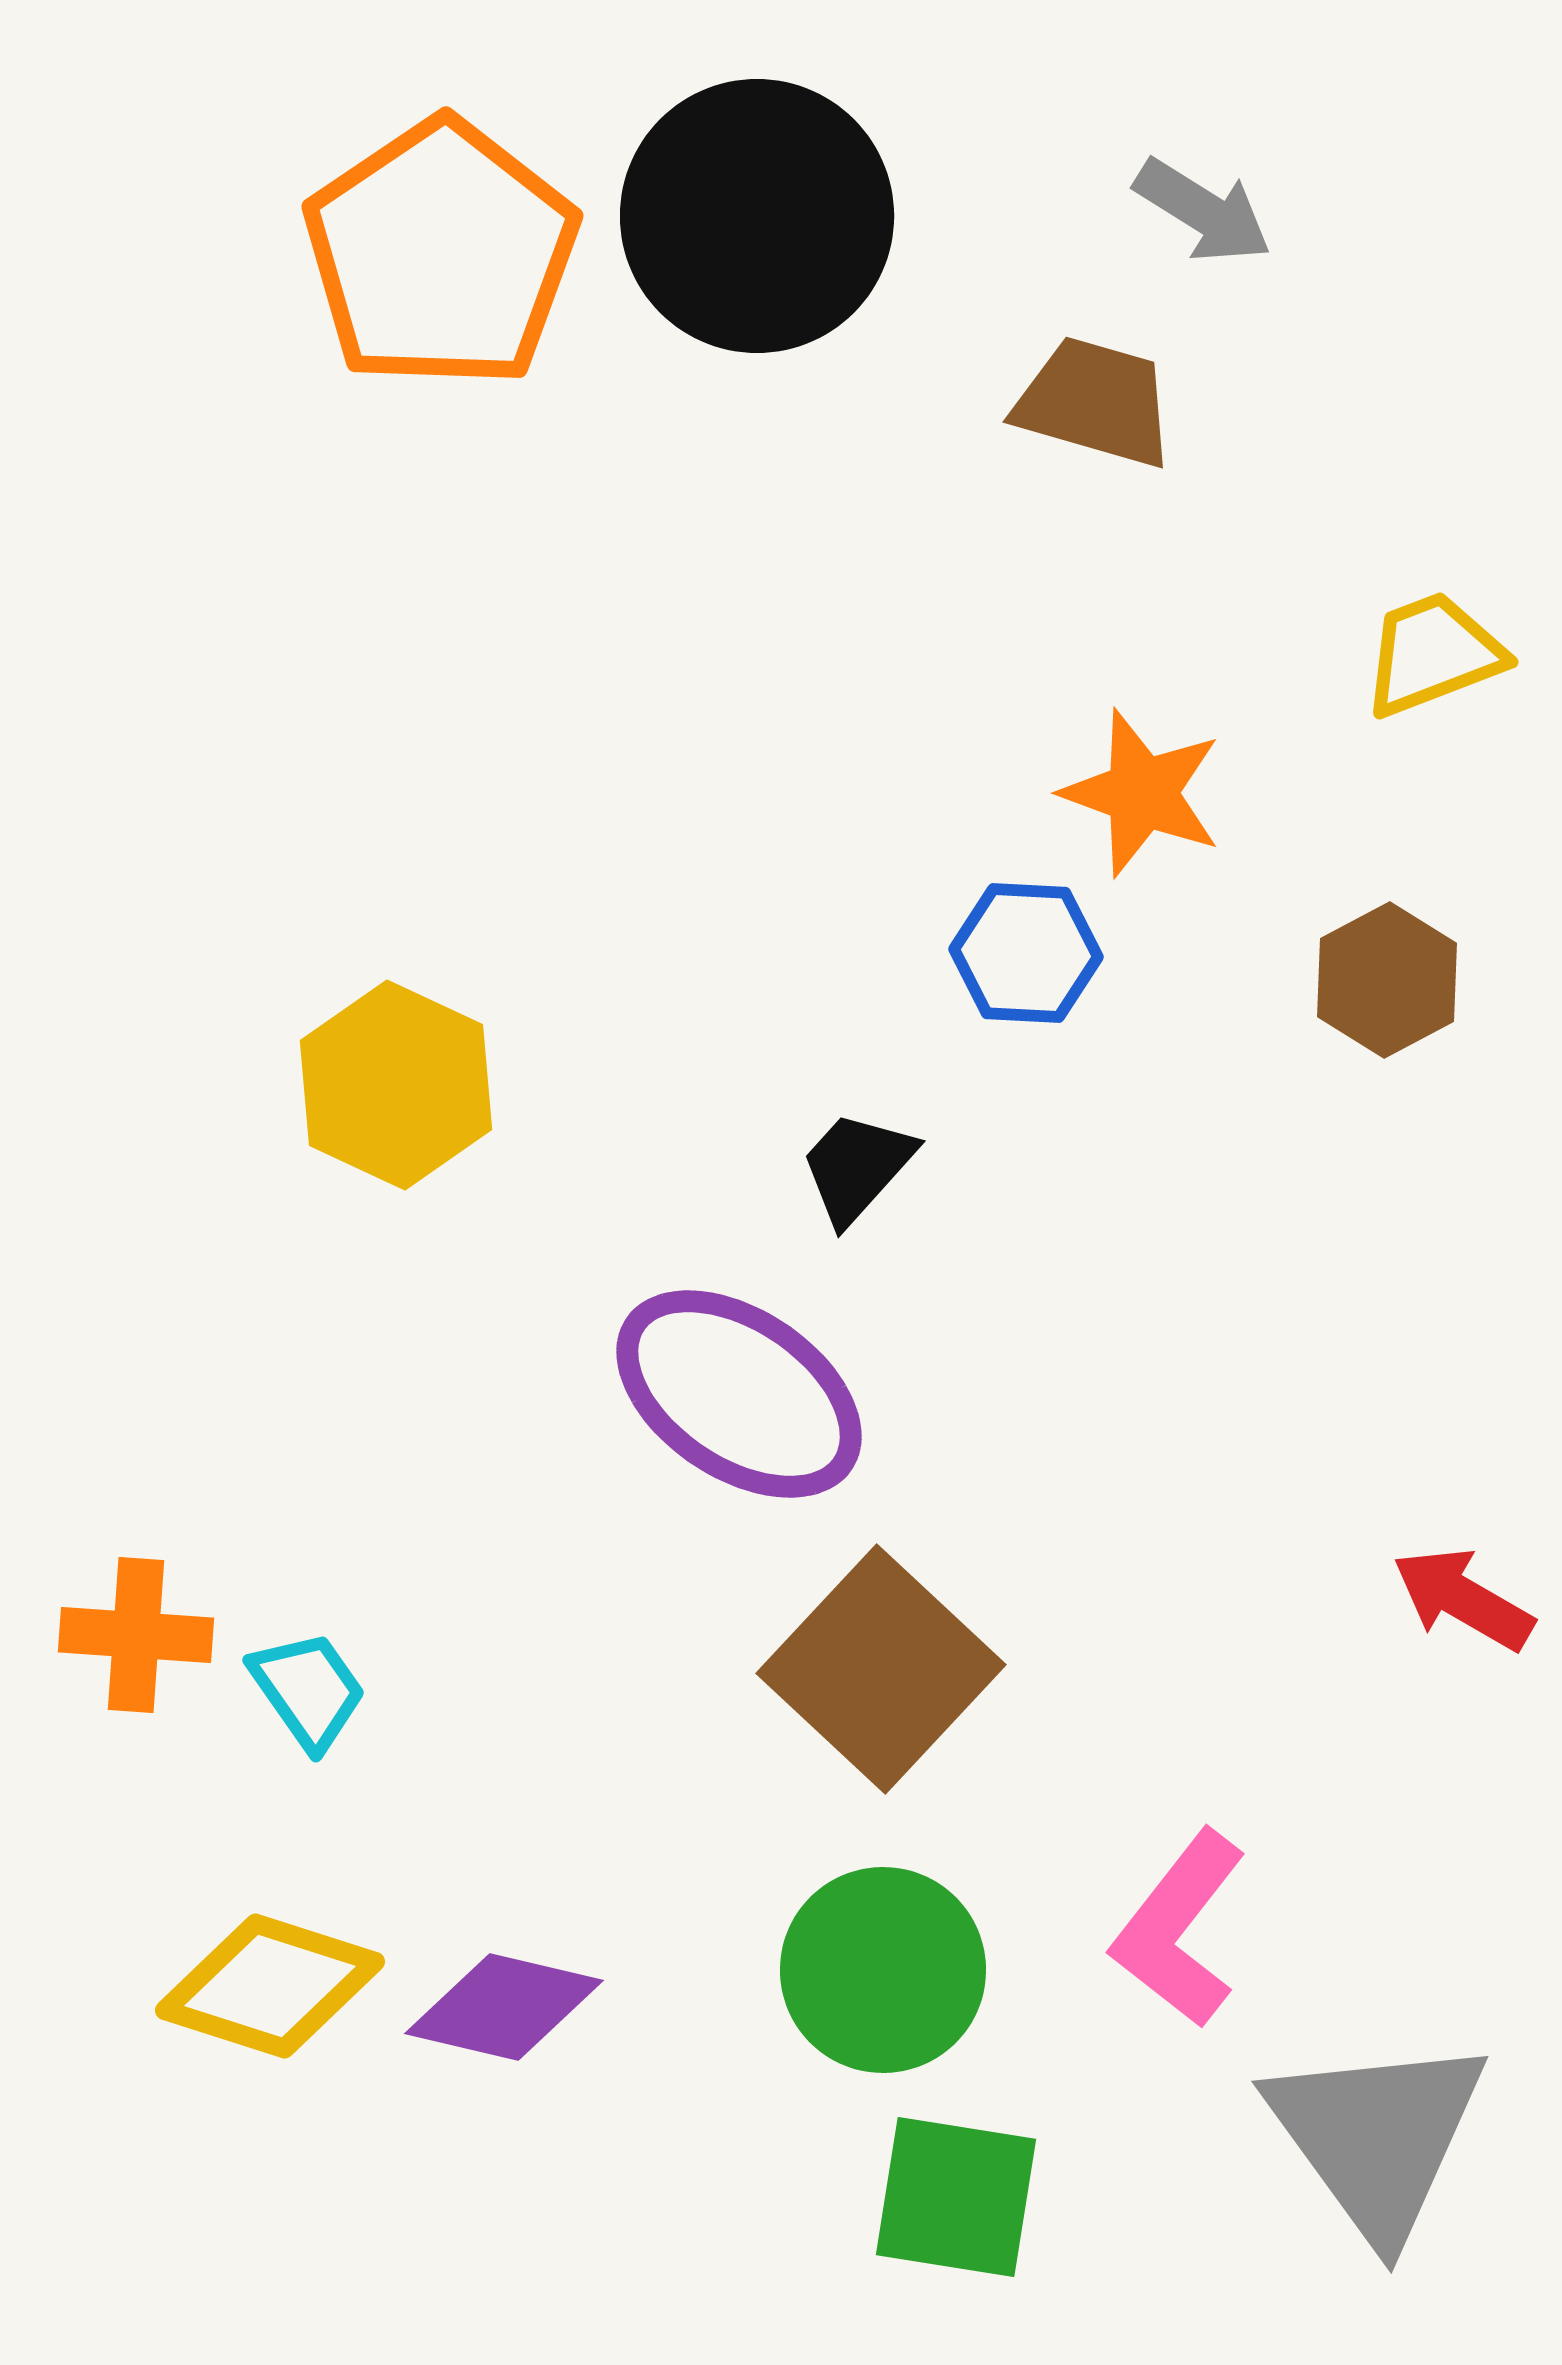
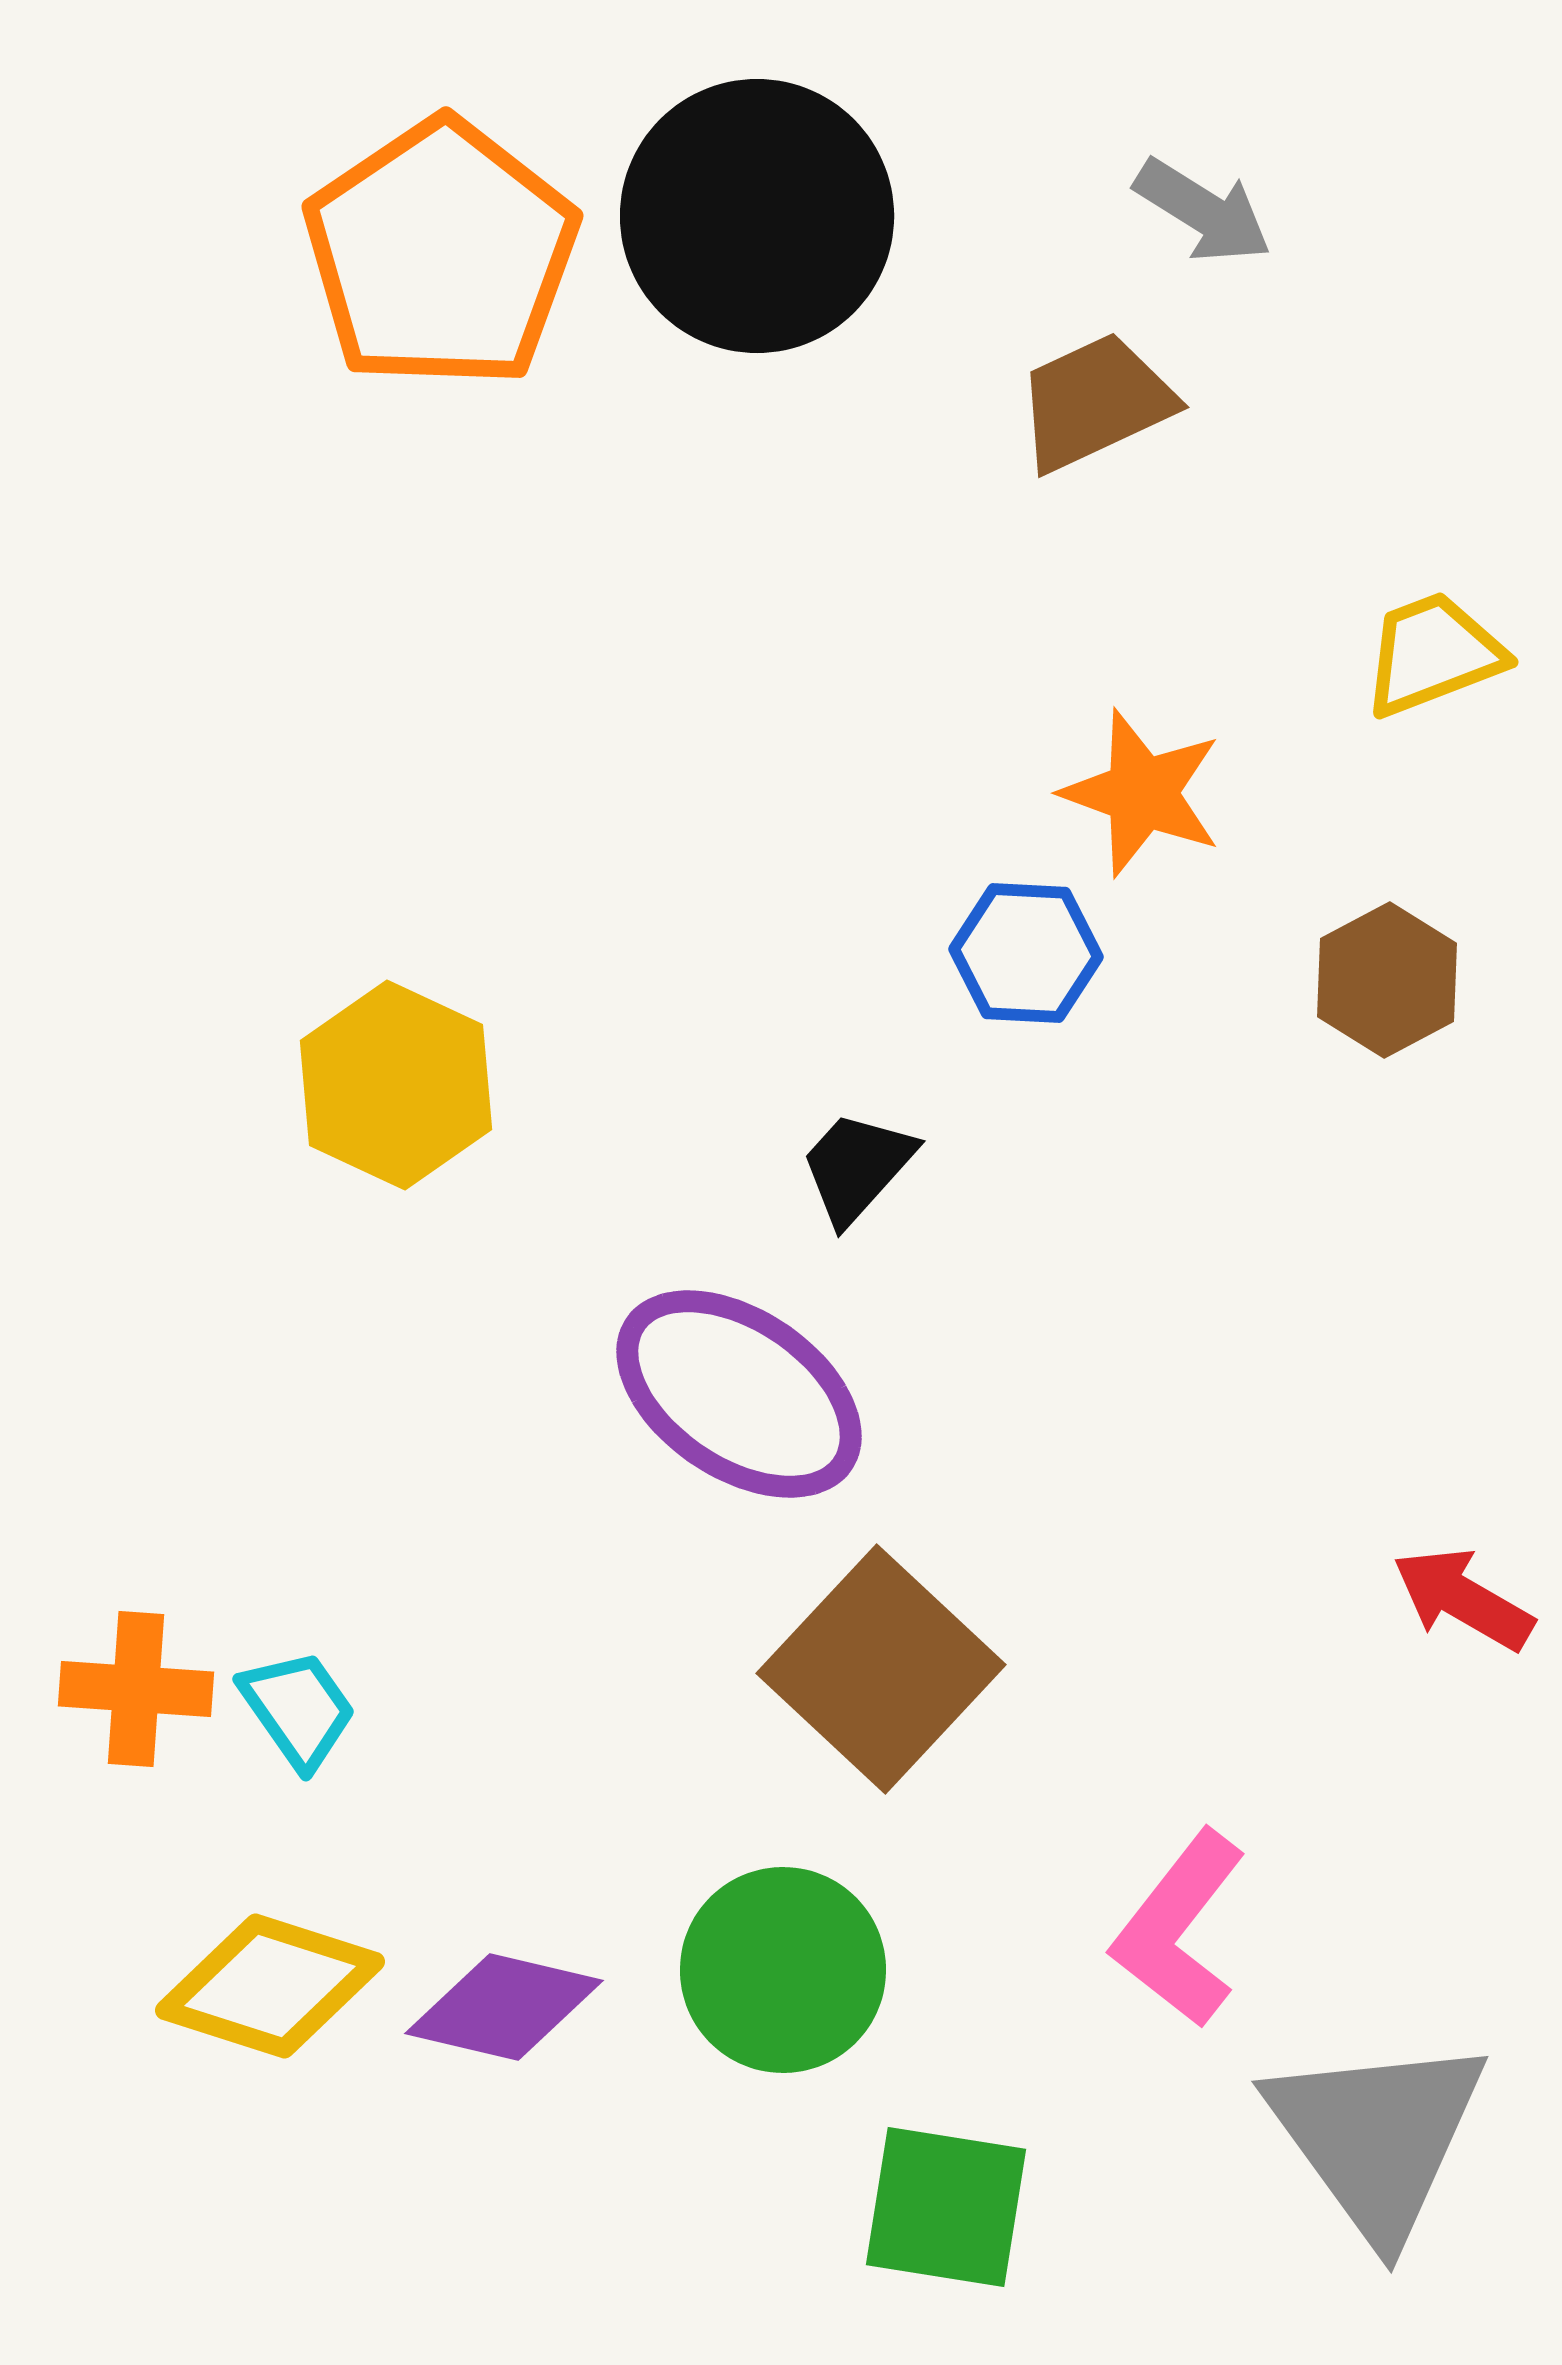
brown trapezoid: rotated 41 degrees counterclockwise
orange cross: moved 54 px down
cyan trapezoid: moved 10 px left, 19 px down
green circle: moved 100 px left
green square: moved 10 px left, 10 px down
